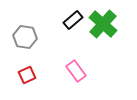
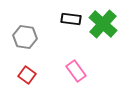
black rectangle: moved 2 px left, 1 px up; rotated 48 degrees clockwise
red square: rotated 30 degrees counterclockwise
